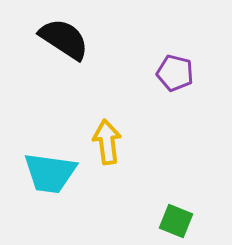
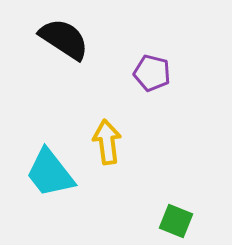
purple pentagon: moved 23 px left
cyan trapezoid: rotated 44 degrees clockwise
